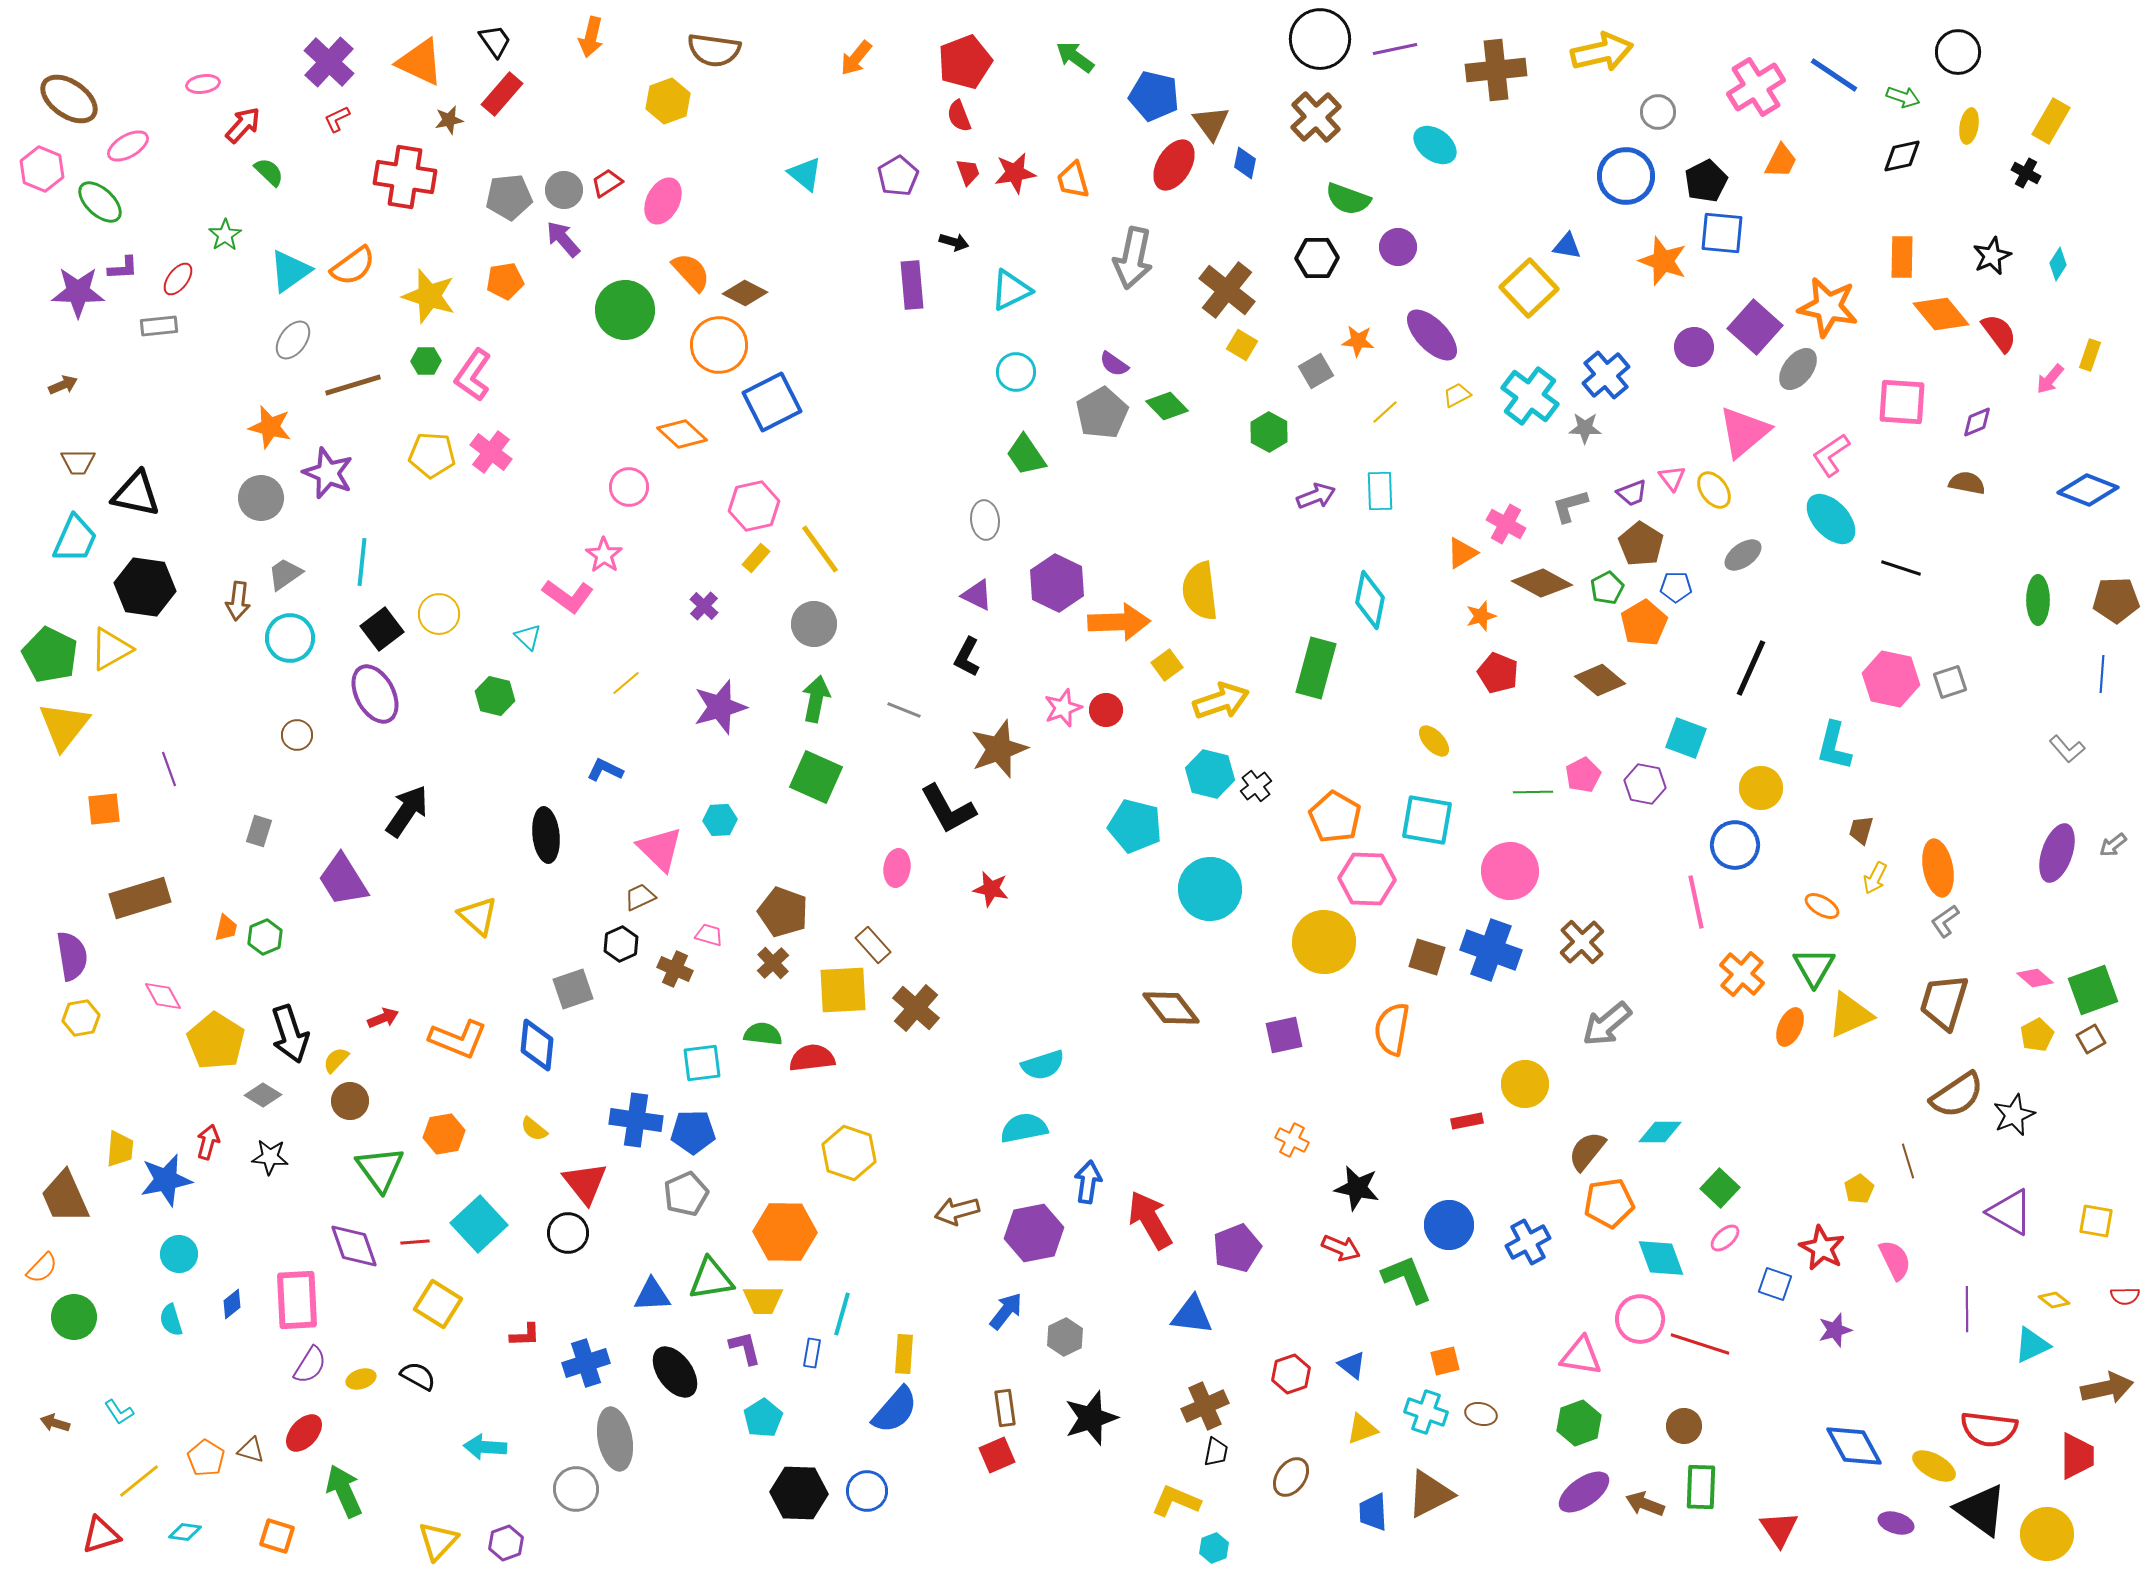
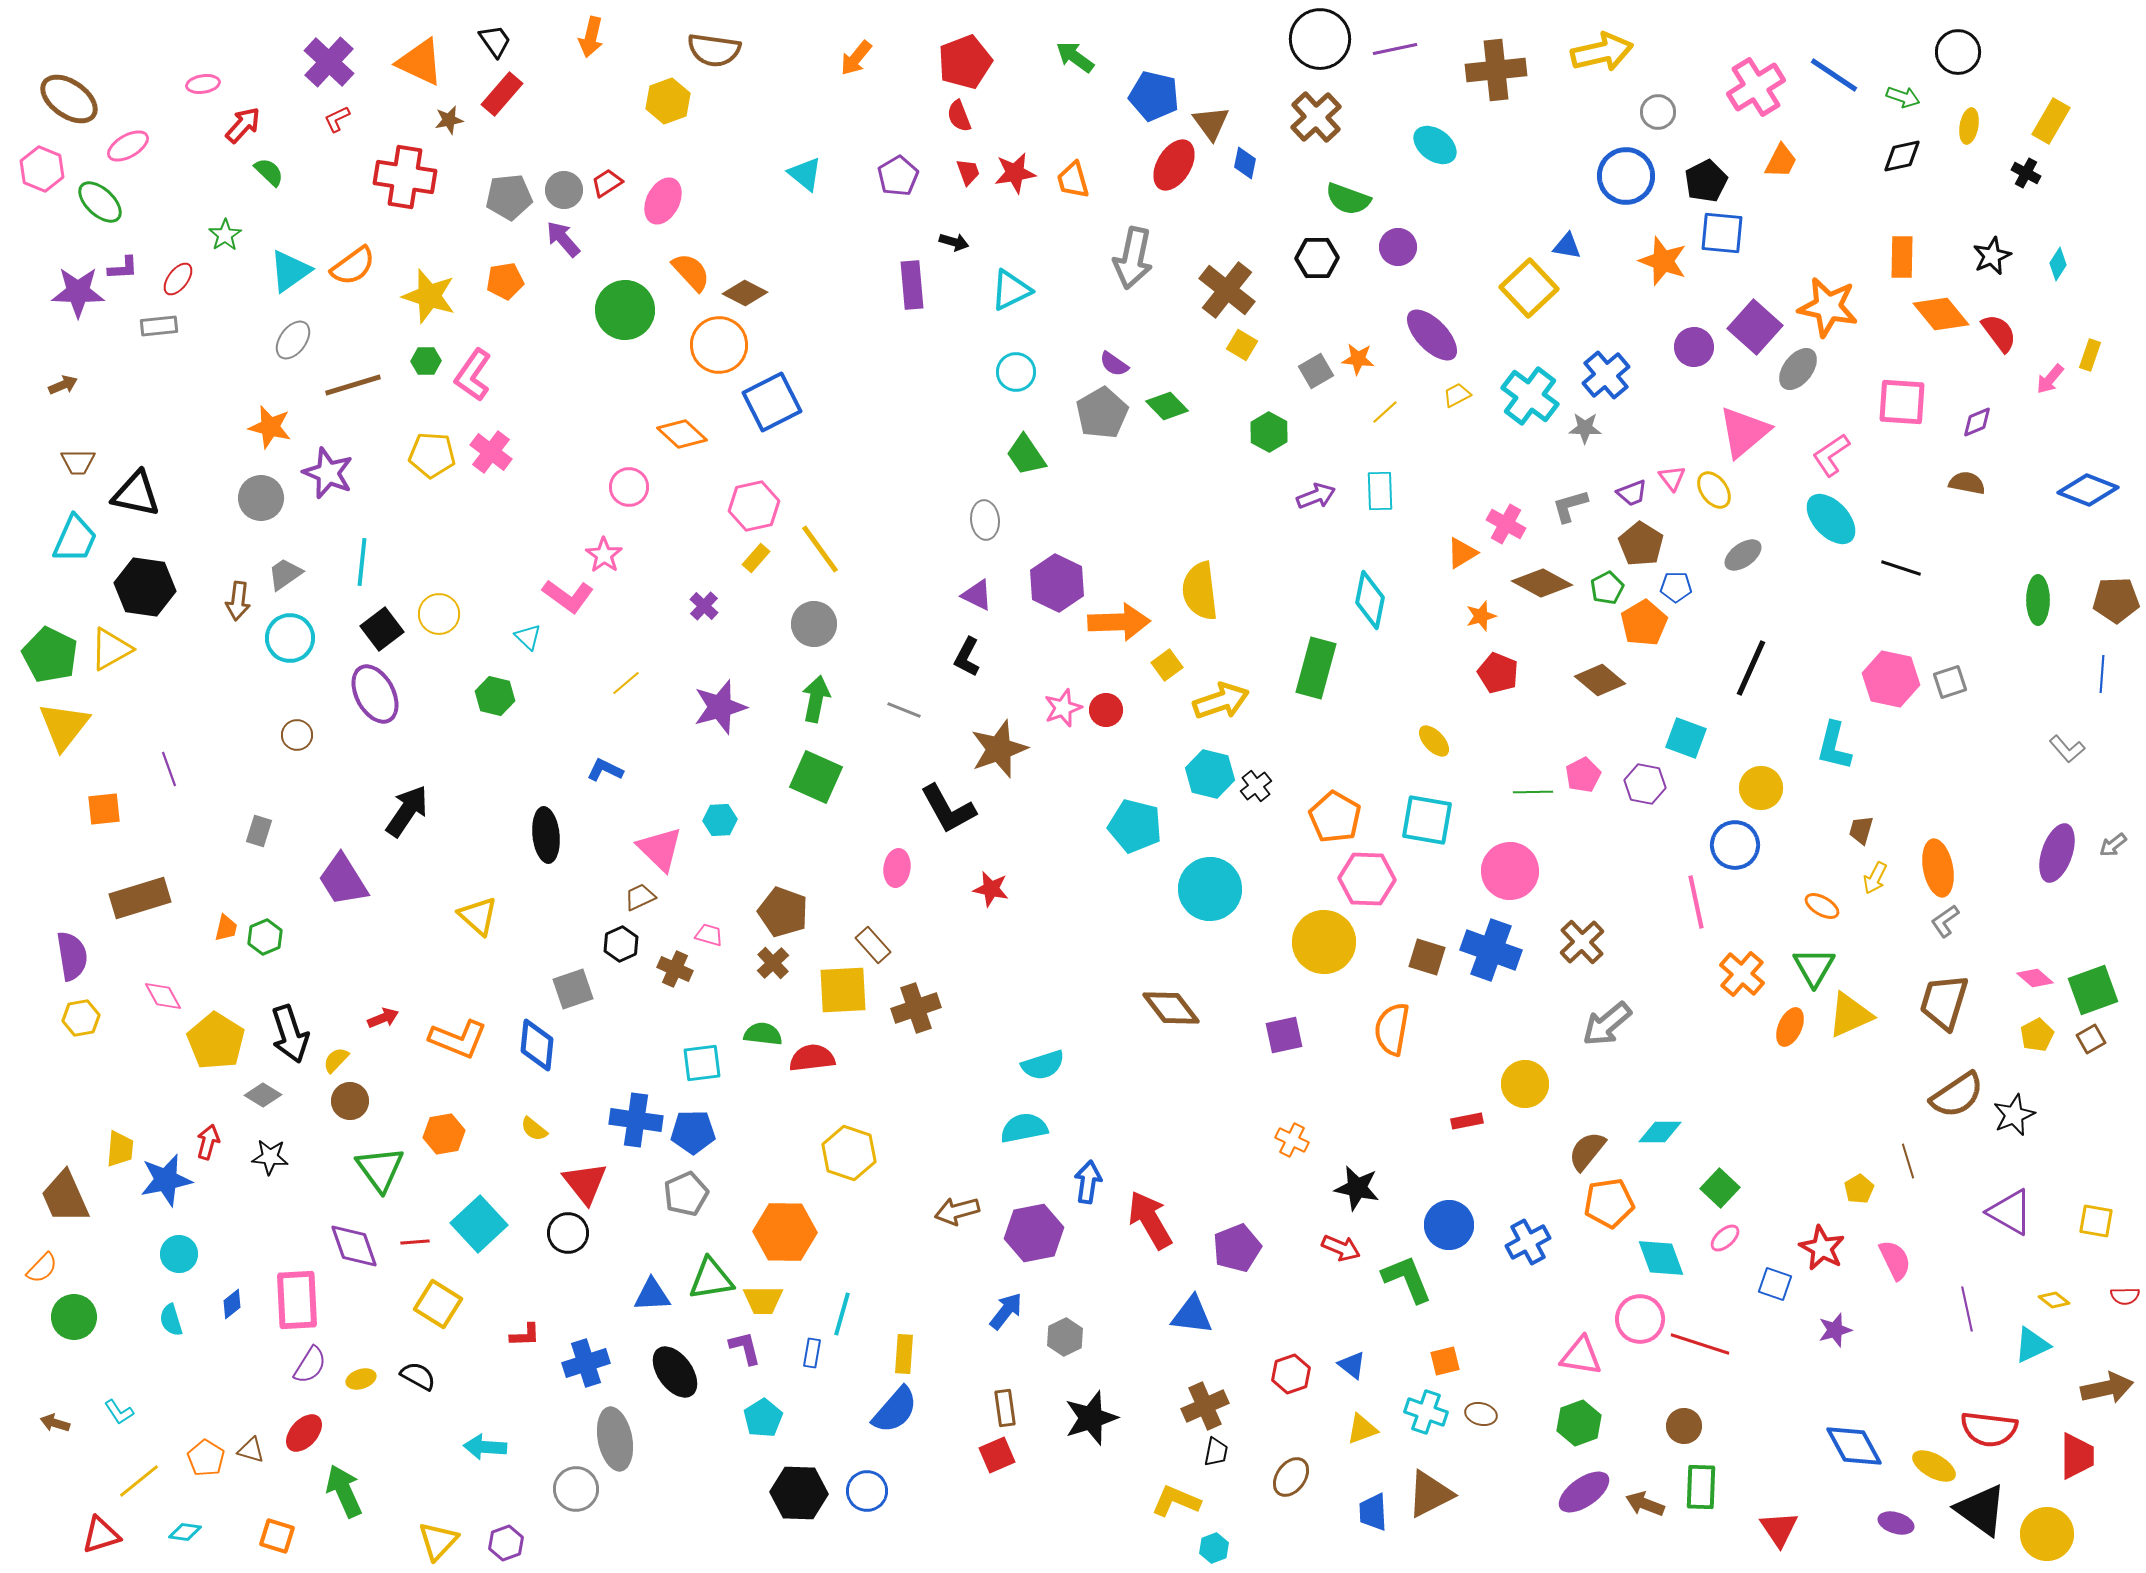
orange star at (1358, 341): moved 18 px down
brown cross at (916, 1008): rotated 30 degrees clockwise
purple line at (1967, 1309): rotated 12 degrees counterclockwise
